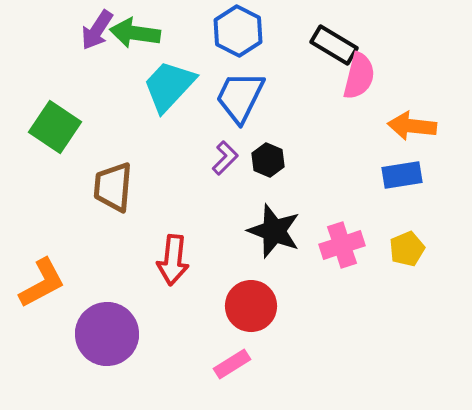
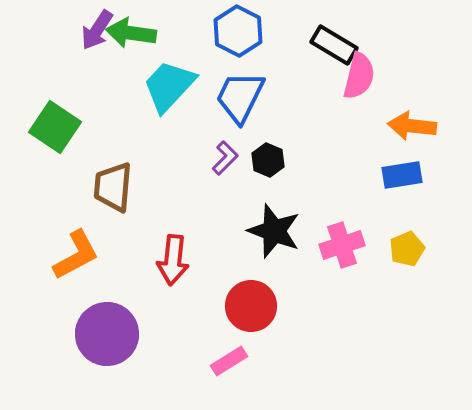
green arrow: moved 4 px left
orange L-shape: moved 34 px right, 28 px up
pink rectangle: moved 3 px left, 3 px up
